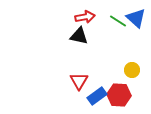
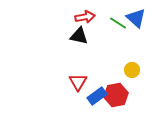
green line: moved 2 px down
red triangle: moved 1 px left, 1 px down
red hexagon: moved 3 px left; rotated 15 degrees counterclockwise
